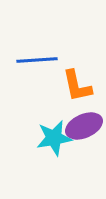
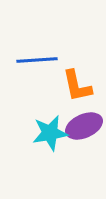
cyan star: moved 4 px left, 5 px up
